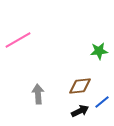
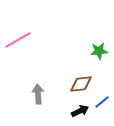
brown diamond: moved 1 px right, 2 px up
